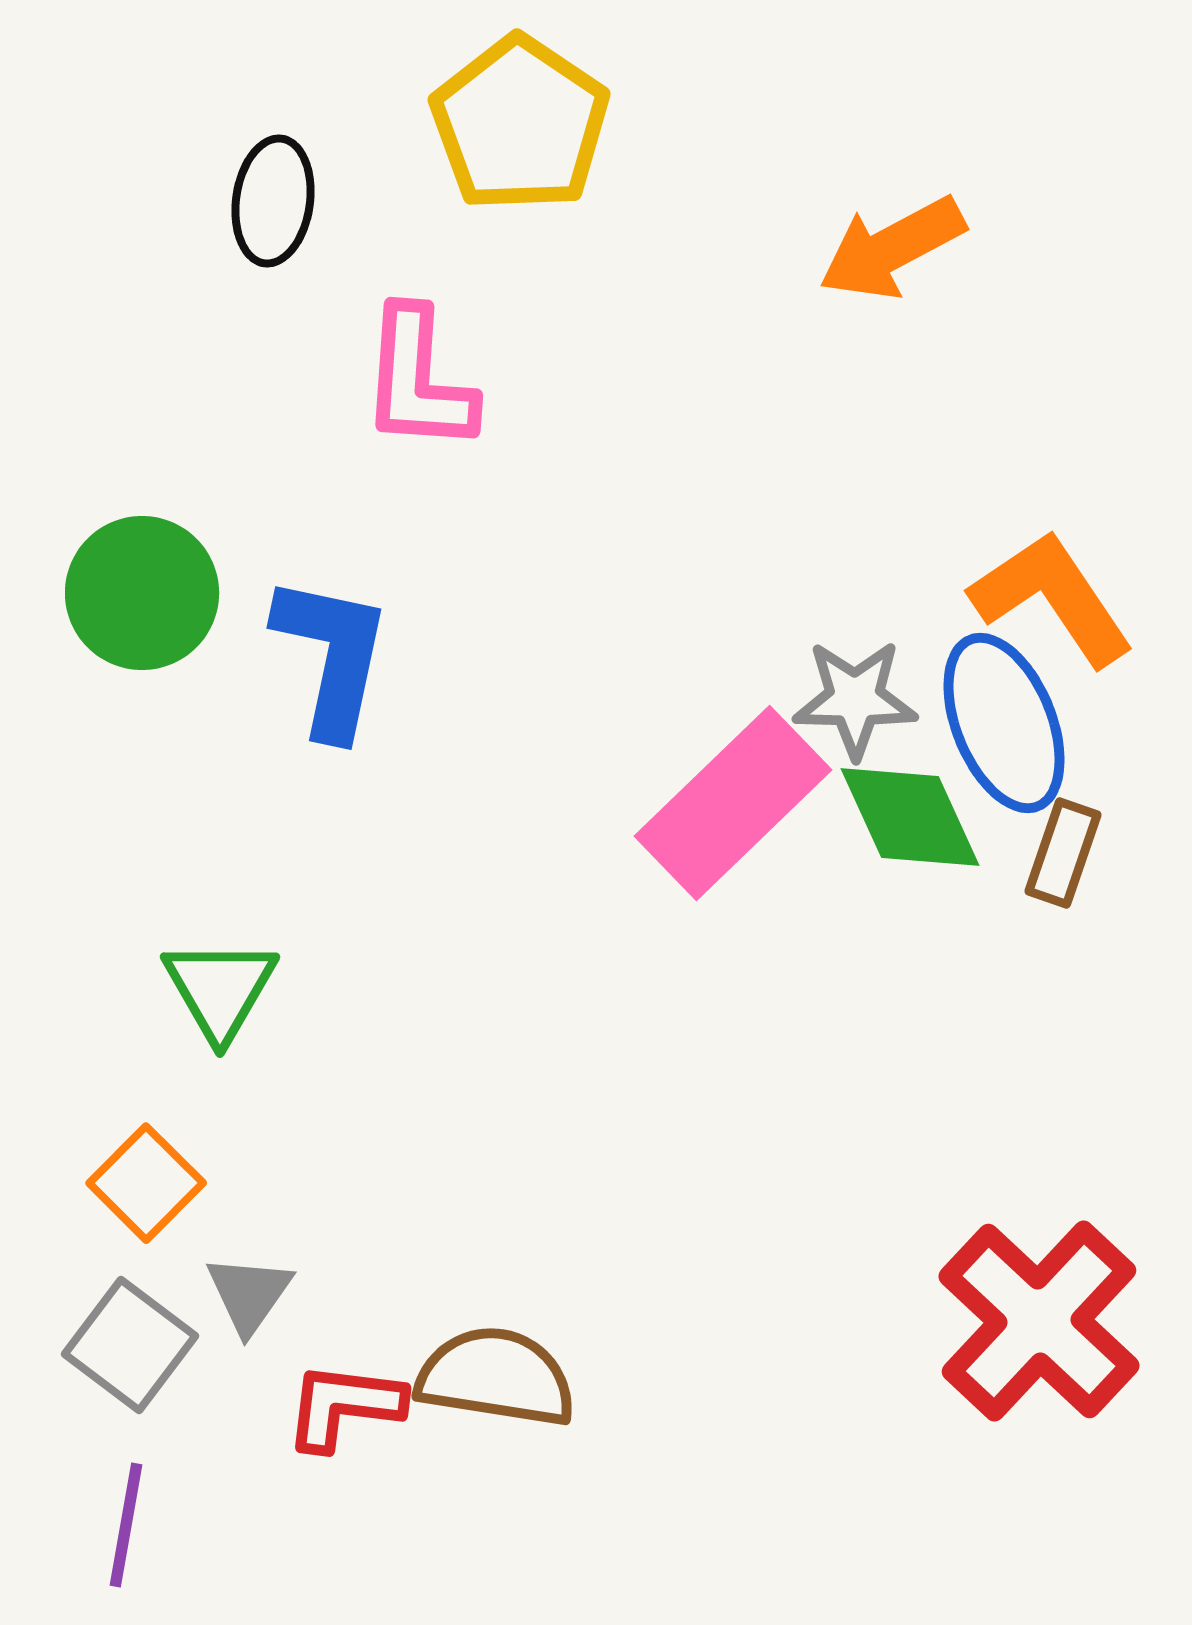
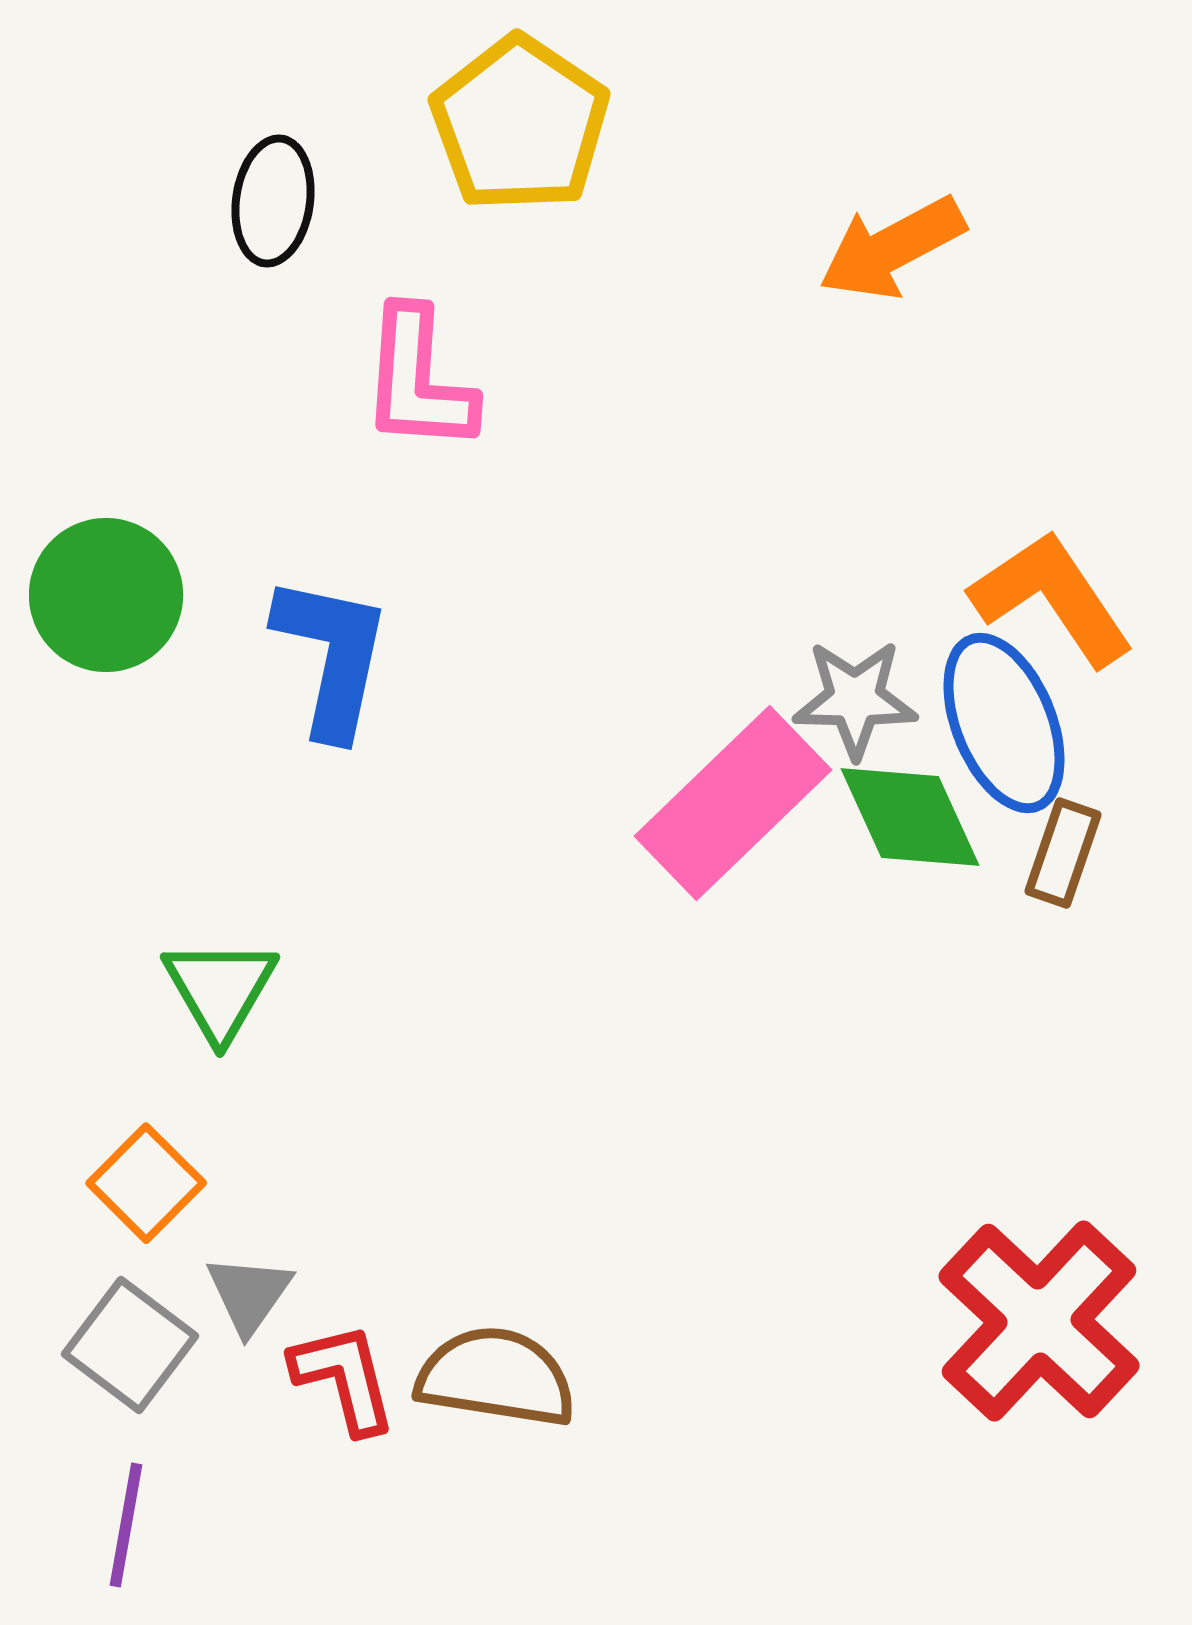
green circle: moved 36 px left, 2 px down
red L-shape: moved 28 px up; rotated 69 degrees clockwise
